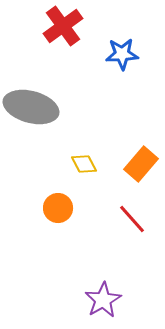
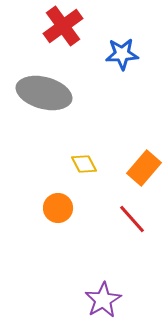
gray ellipse: moved 13 px right, 14 px up
orange rectangle: moved 3 px right, 4 px down
